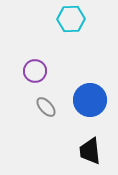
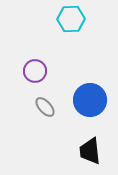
gray ellipse: moved 1 px left
